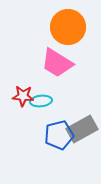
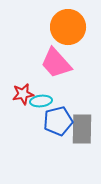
pink trapezoid: moved 1 px left; rotated 16 degrees clockwise
red star: moved 2 px up; rotated 15 degrees counterclockwise
gray rectangle: rotated 60 degrees counterclockwise
blue pentagon: moved 1 px left, 14 px up
